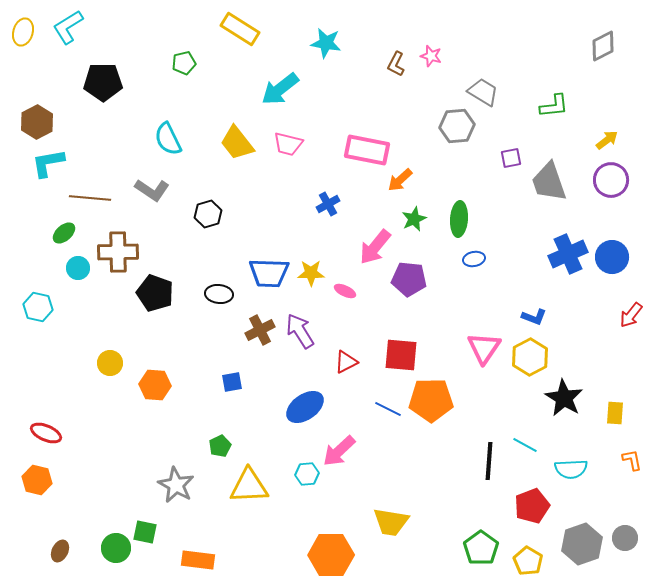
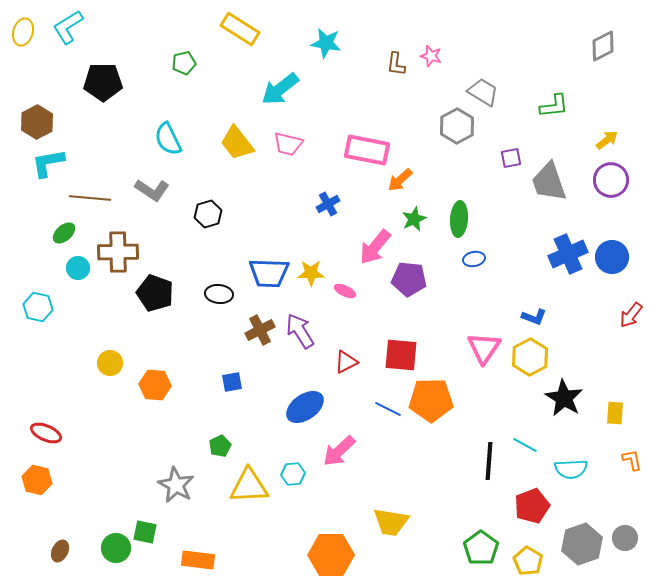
brown L-shape at (396, 64): rotated 20 degrees counterclockwise
gray hexagon at (457, 126): rotated 24 degrees counterclockwise
cyan hexagon at (307, 474): moved 14 px left
